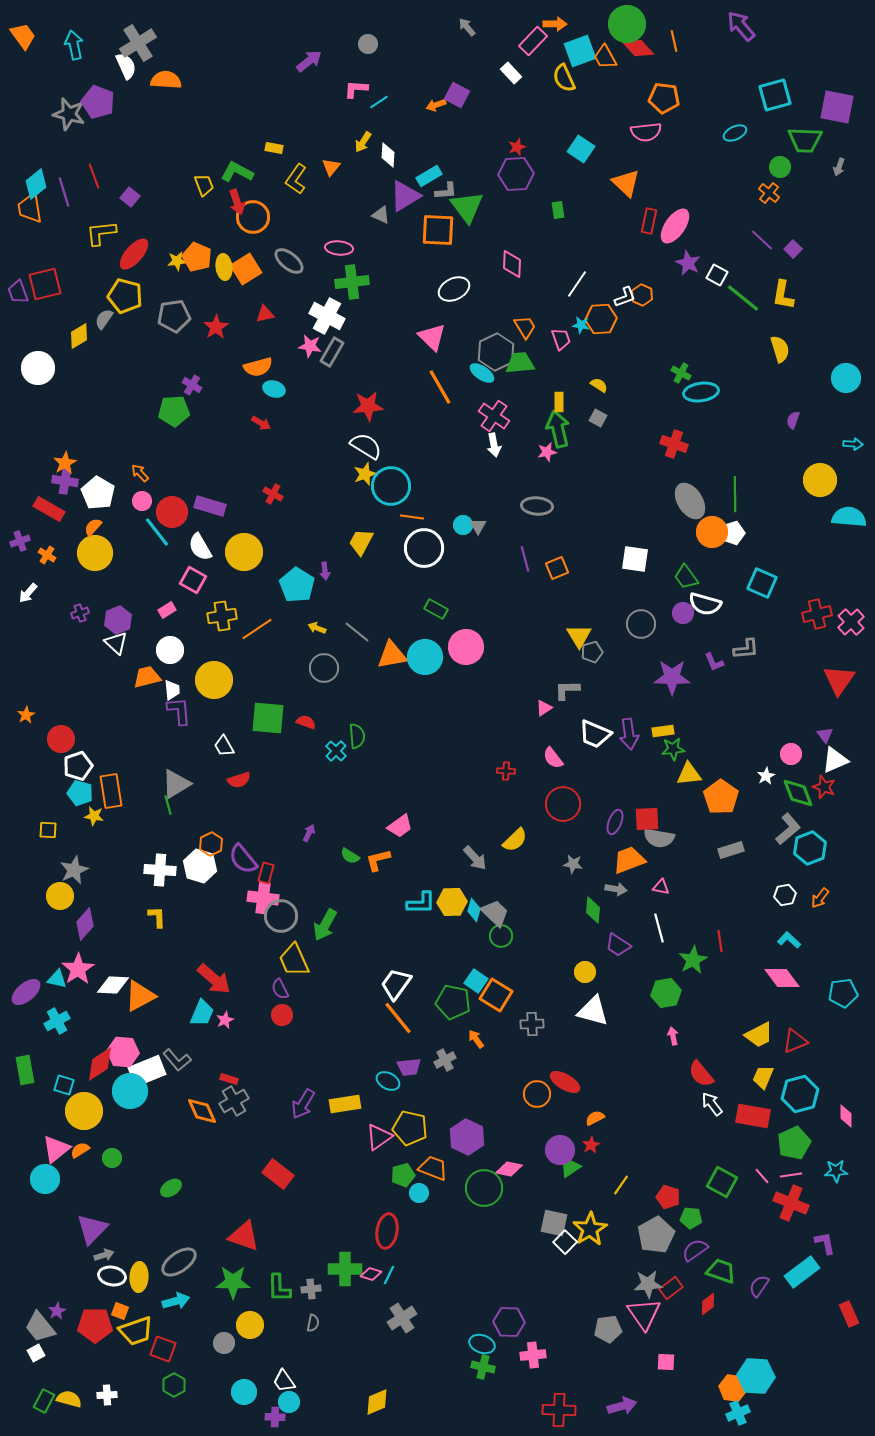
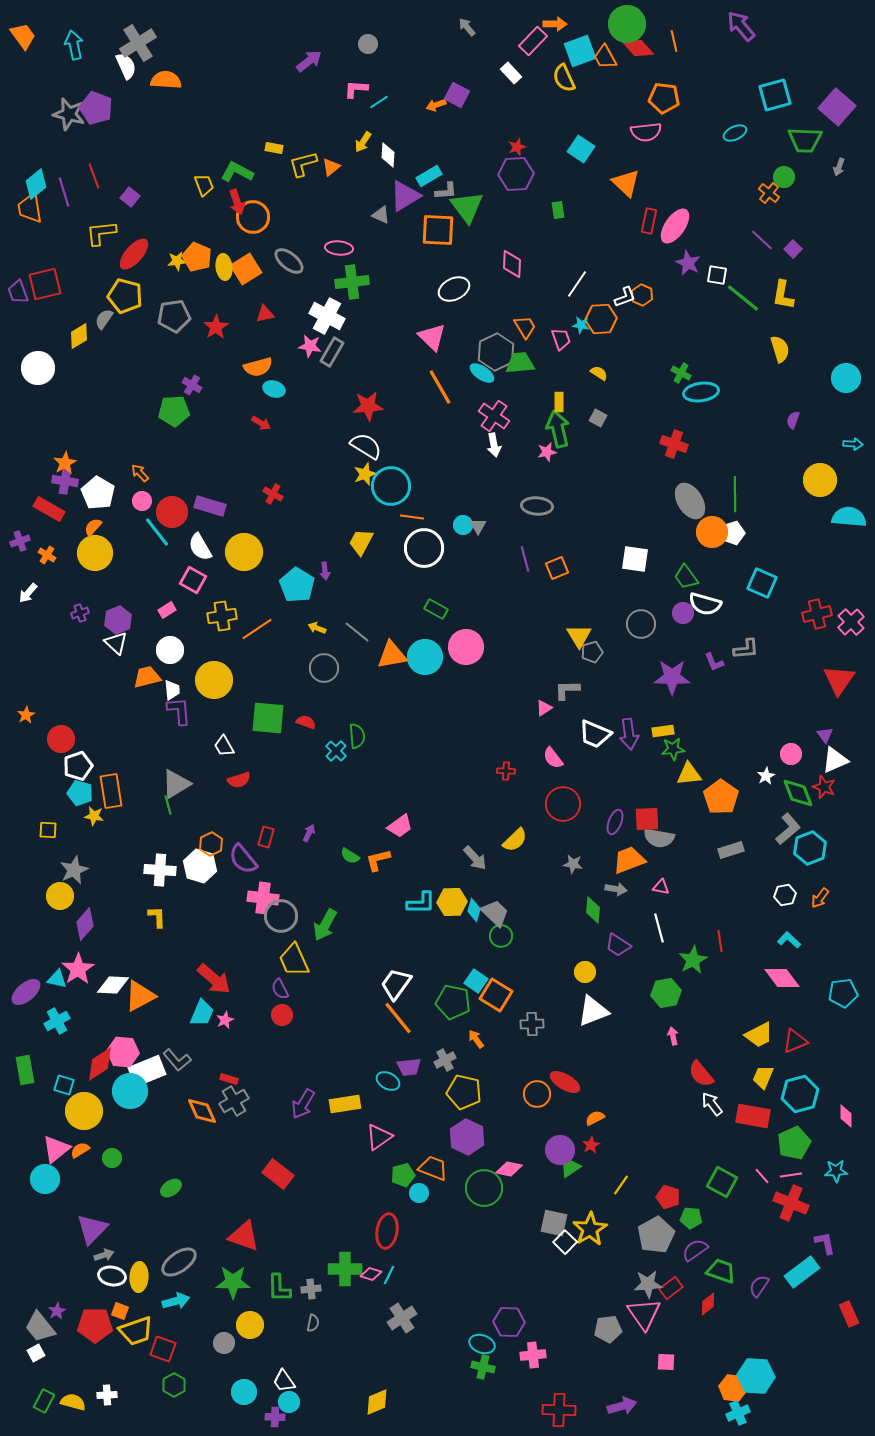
purple pentagon at (98, 102): moved 2 px left, 6 px down
purple square at (837, 107): rotated 30 degrees clockwise
orange triangle at (331, 167): rotated 12 degrees clockwise
green circle at (780, 167): moved 4 px right, 10 px down
yellow L-shape at (296, 179): moved 7 px right, 15 px up; rotated 40 degrees clockwise
white square at (717, 275): rotated 20 degrees counterclockwise
yellow semicircle at (599, 385): moved 12 px up
red rectangle at (266, 873): moved 36 px up
white triangle at (593, 1011): rotated 36 degrees counterclockwise
yellow pentagon at (410, 1128): moved 54 px right, 36 px up
yellow semicircle at (69, 1399): moved 4 px right, 3 px down
